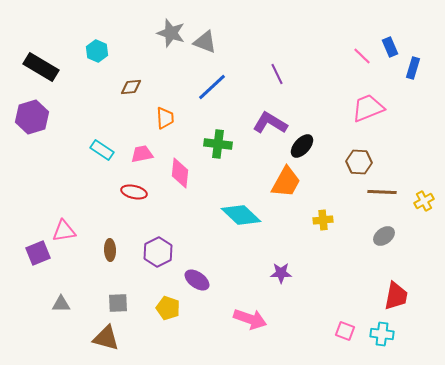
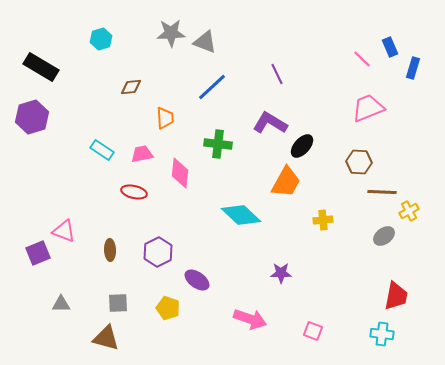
gray star at (171, 33): rotated 20 degrees counterclockwise
cyan hexagon at (97, 51): moved 4 px right, 12 px up; rotated 20 degrees clockwise
pink line at (362, 56): moved 3 px down
yellow cross at (424, 201): moved 15 px left, 10 px down
pink triangle at (64, 231): rotated 30 degrees clockwise
pink square at (345, 331): moved 32 px left
